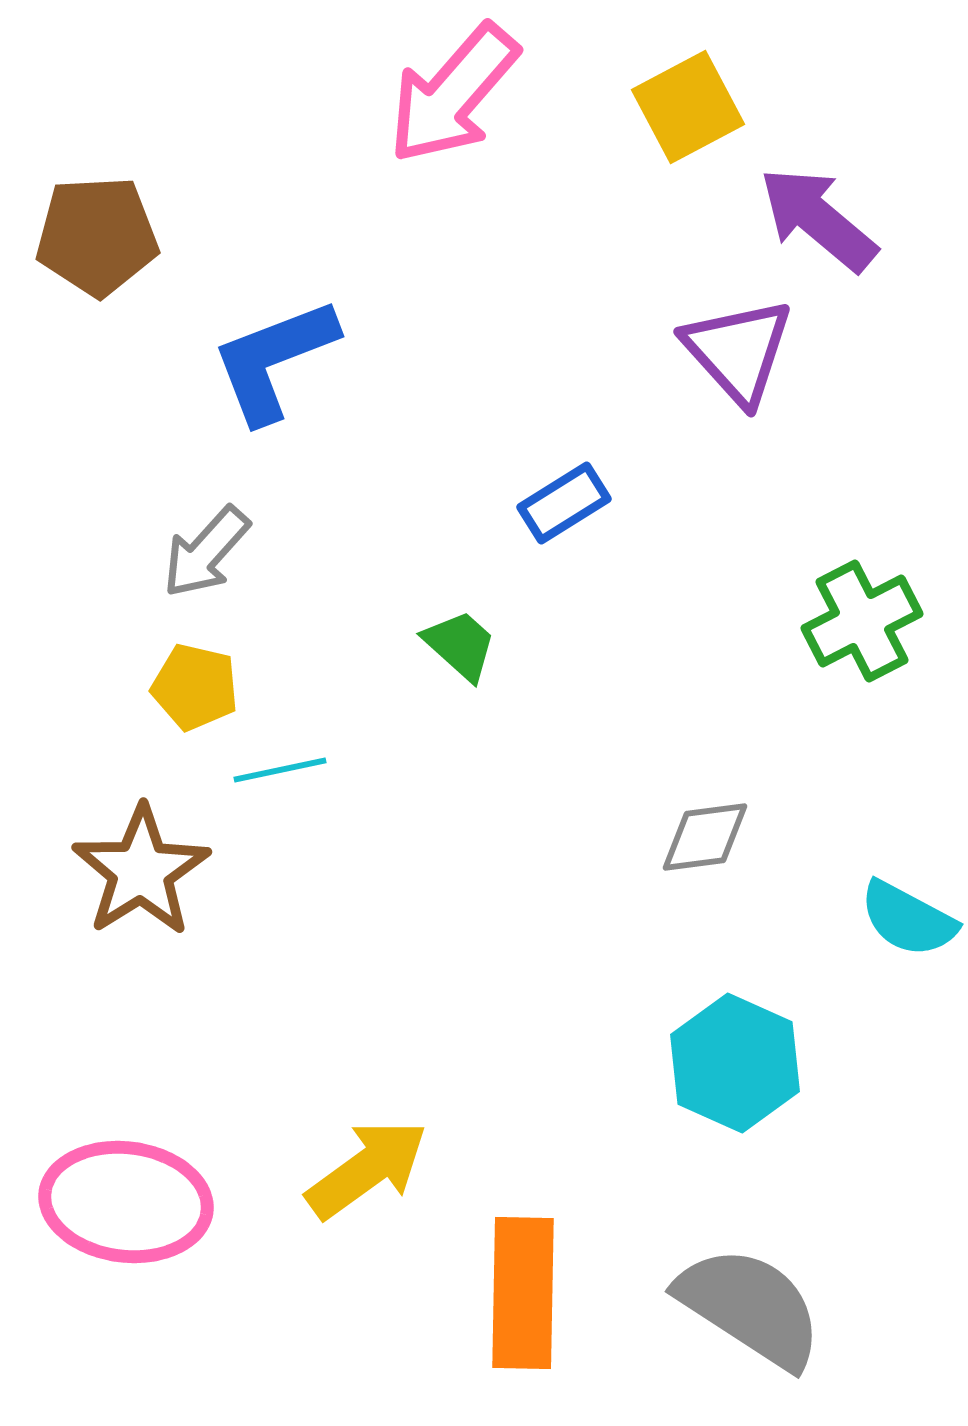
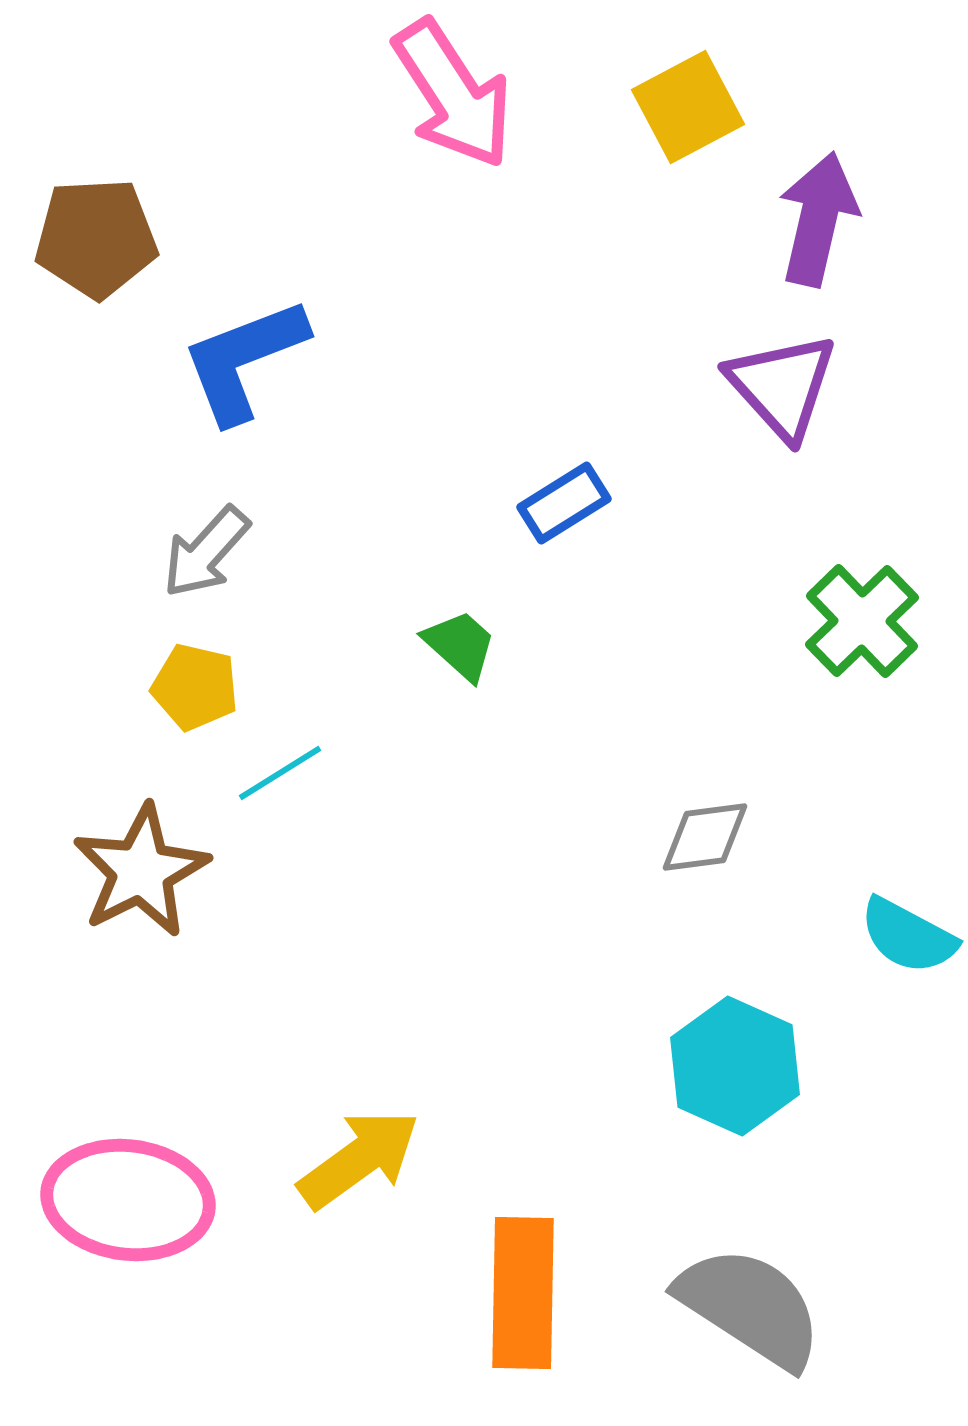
pink arrow: rotated 74 degrees counterclockwise
purple arrow: rotated 63 degrees clockwise
brown pentagon: moved 1 px left, 2 px down
purple triangle: moved 44 px right, 35 px down
blue L-shape: moved 30 px left
green cross: rotated 17 degrees counterclockwise
cyan line: moved 3 px down; rotated 20 degrees counterclockwise
brown star: rotated 5 degrees clockwise
cyan semicircle: moved 17 px down
cyan hexagon: moved 3 px down
yellow arrow: moved 8 px left, 10 px up
pink ellipse: moved 2 px right, 2 px up
